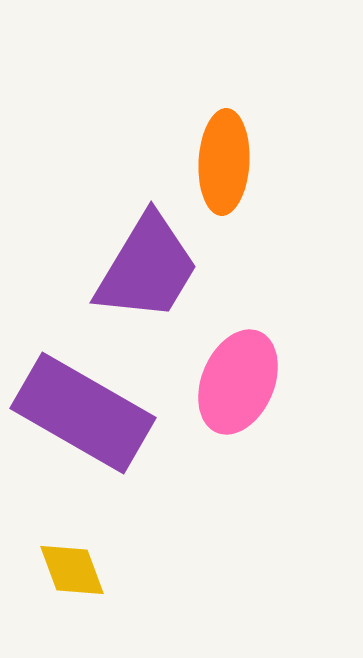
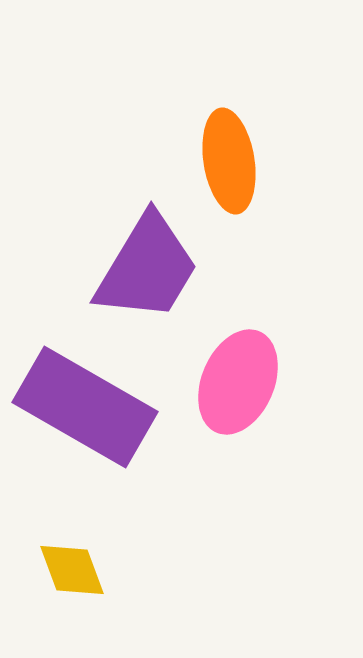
orange ellipse: moved 5 px right, 1 px up; rotated 12 degrees counterclockwise
purple rectangle: moved 2 px right, 6 px up
